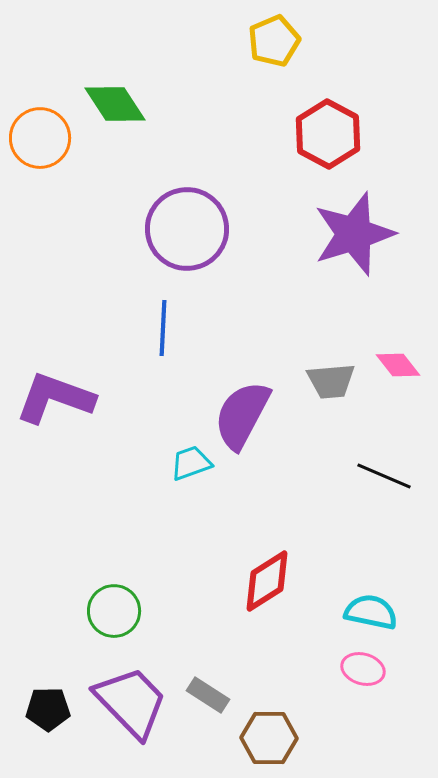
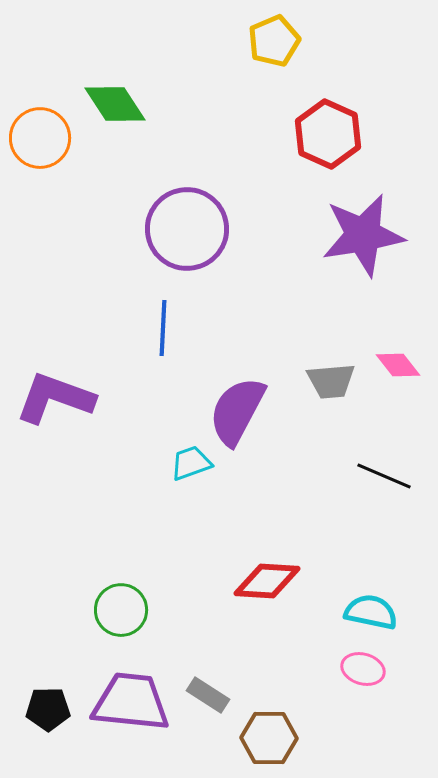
red hexagon: rotated 4 degrees counterclockwise
purple star: moved 9 px right, 1 px down; rotated 8 degrees clockwise
purple semicircle: moved 5 px left, 4 px up
red diamond: rotated 36 degrees clockwise
green circle: moved 7 px right, 1 px up
purple trapezoid: rotated 40 degrees counterclockwise
